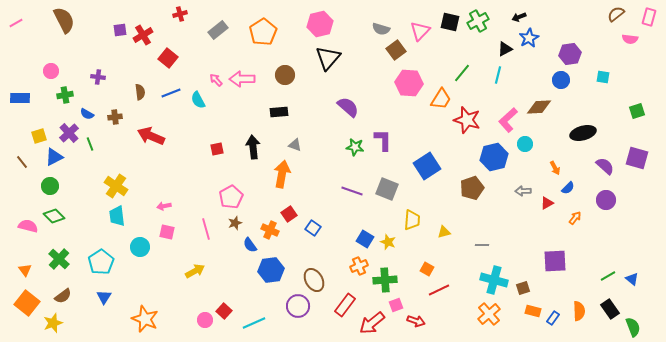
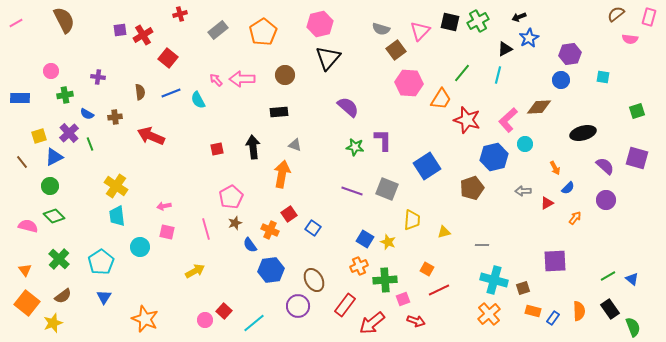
pink square at (396, 305): moved 7 px right, 6 px up
cyan line at (254, 323): rotated 15 degrees counterclockwise
